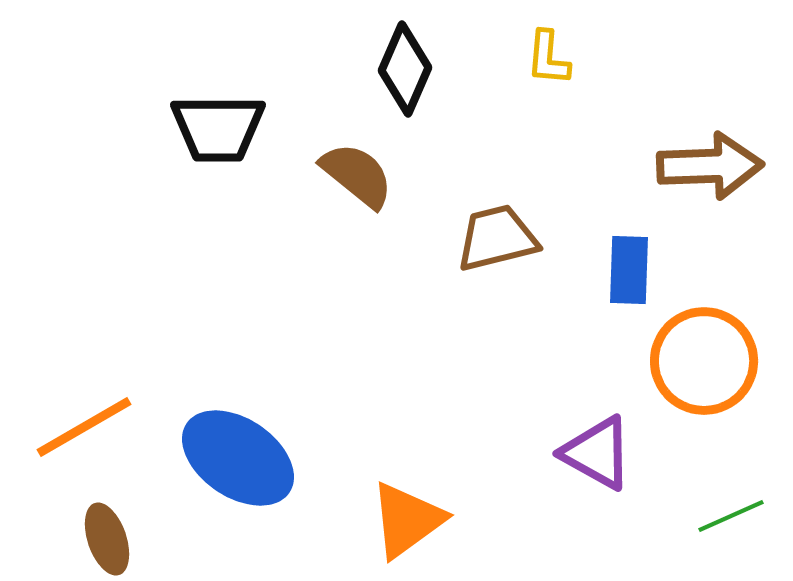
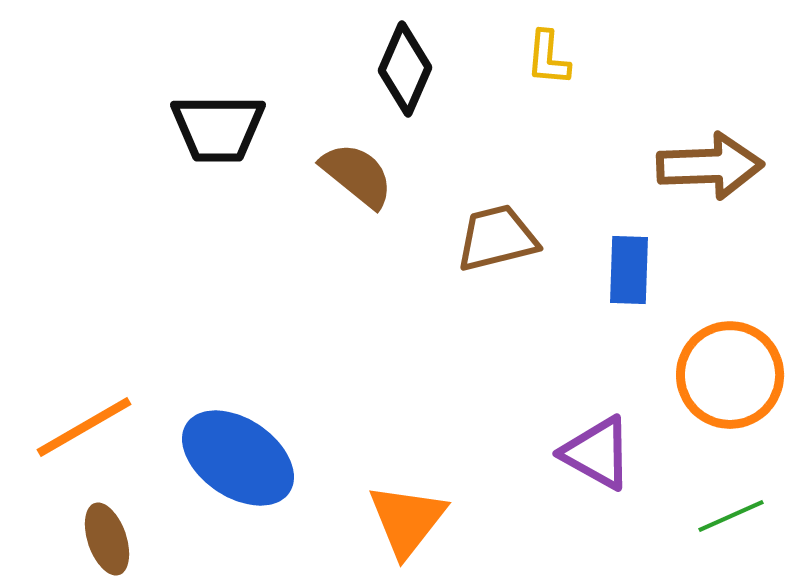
orange circle: moved 26 px right, 14 px down
orange triangle: rotated 16 degrees counterclockwise
